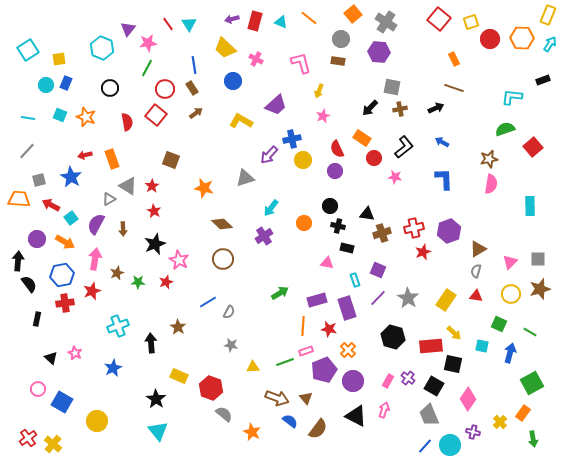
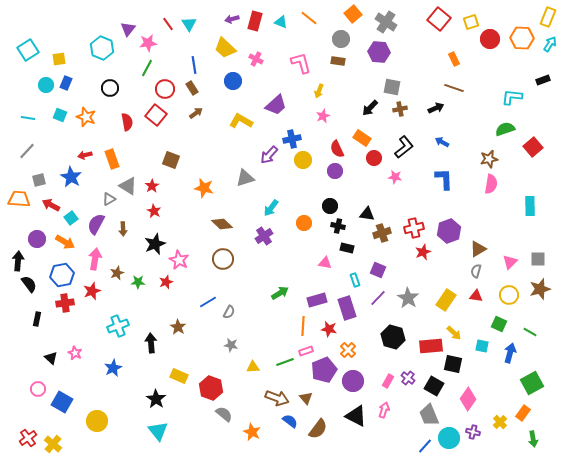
yellow rectangle at (548, 15): moved 2 px down
pink triangle at (327, 263): moved 2 px left
yellow circle at (511, 294): moved 2 px left, 1 px down
cyan circle at (450, 445): moved 1 px left, 7 px up
